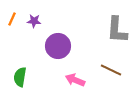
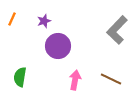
purple star: moved 10 px right; rotated 24 degrees counterclockwise
gray L-shape: rotated 40 degrees clockwise
brown line: moved 9 px down
pink arrow: rotated 78 degrees clockwise
